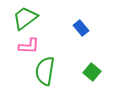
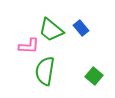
green trapezoid: moved 26 px right, 12 px down; rotated 104 degrees counterclockwise
green square: moved 2 px right, 4 px down
